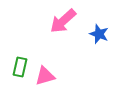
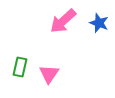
blue star: moved 11 px up
pink triangle: moved 4 px right, 2 px up; rotated 40 degrees counterclockwise
